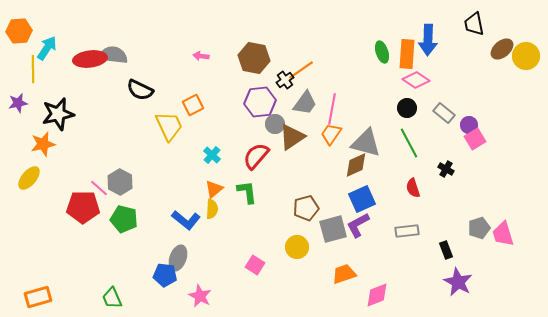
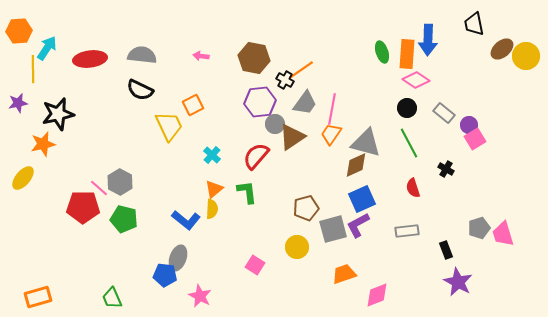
gray semicircle at (113, 55): moved 29 px right
black cross at (285, 80): rotated 24 degrees counterclockwise
yellow ellipse at (29, 178): moved 6 px left
